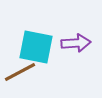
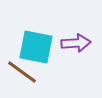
brown line: moved 2 px right; rotated 64 degrees clockwise
